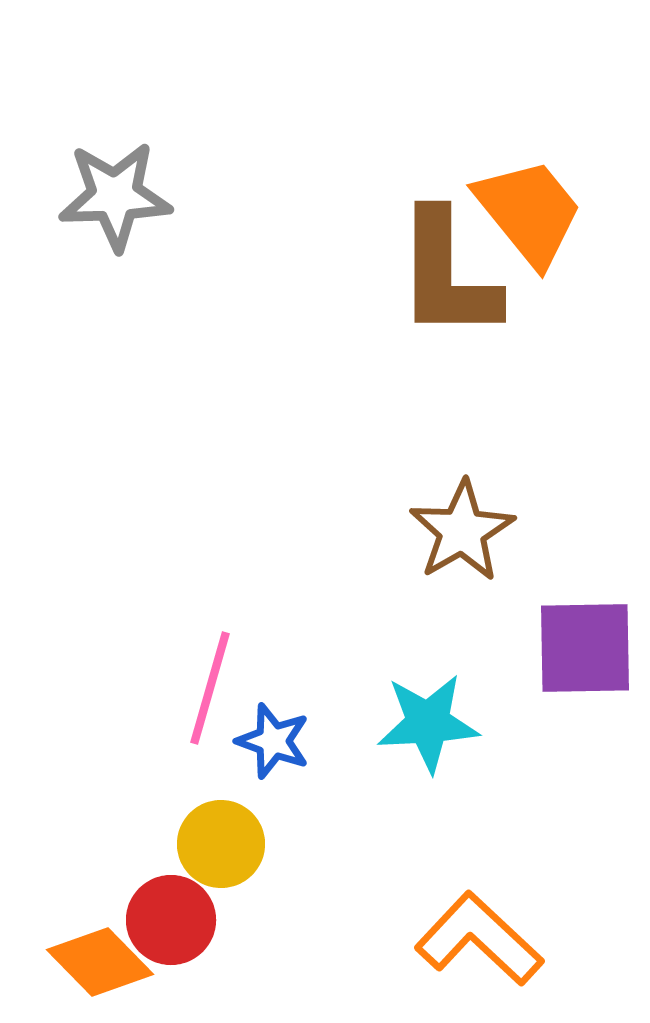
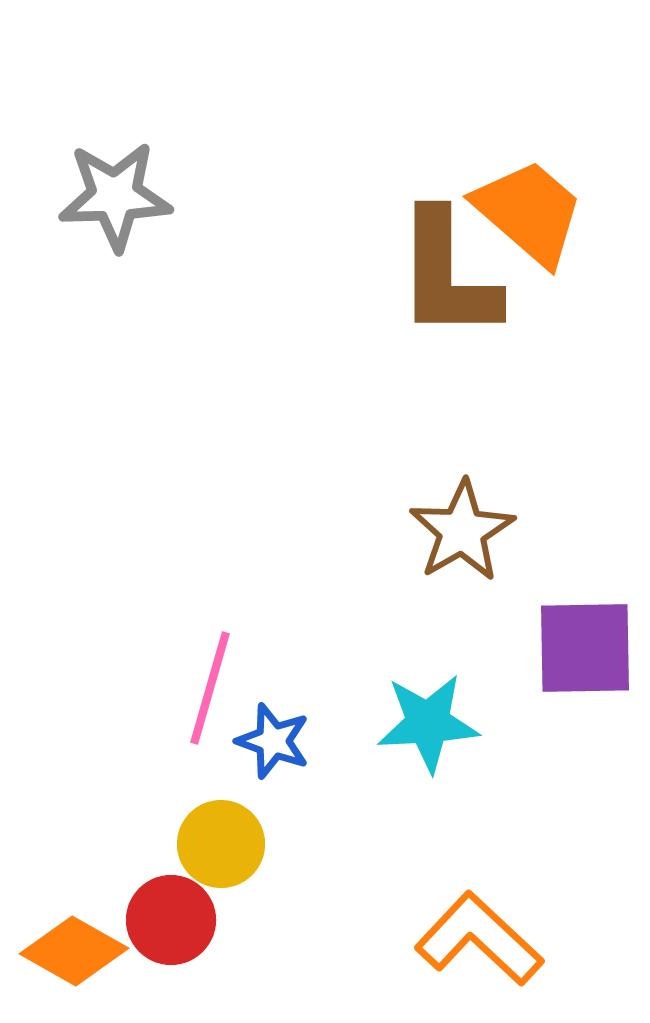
orange trapezoid: rotated 10 degrees counterclockwise
orange diamond: moved 26 px left, 11 px up; rotated 16 degrees counterclockwise
